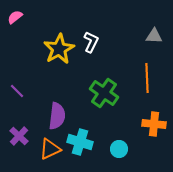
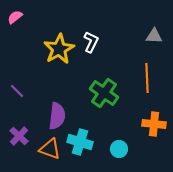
orange triangle: rotated 45 degrees clockwise
